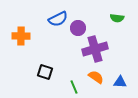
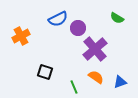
green semicircle: rotated 24 degrees clockwise
orange cross: rotated 30 degrees counterclockwise
purple cross: rotated 25 degrees counterclockwise
blue triangle: rotated 24 degrees counterclockwise
